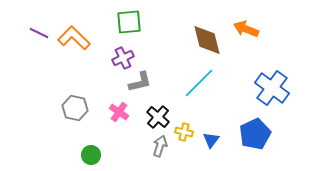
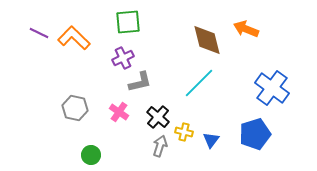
green square: moved 1 px left
blue pentagon: rotated 8 degrees clockwise
